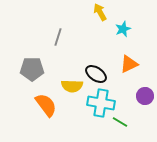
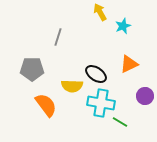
cyan star: moved 3 px up
